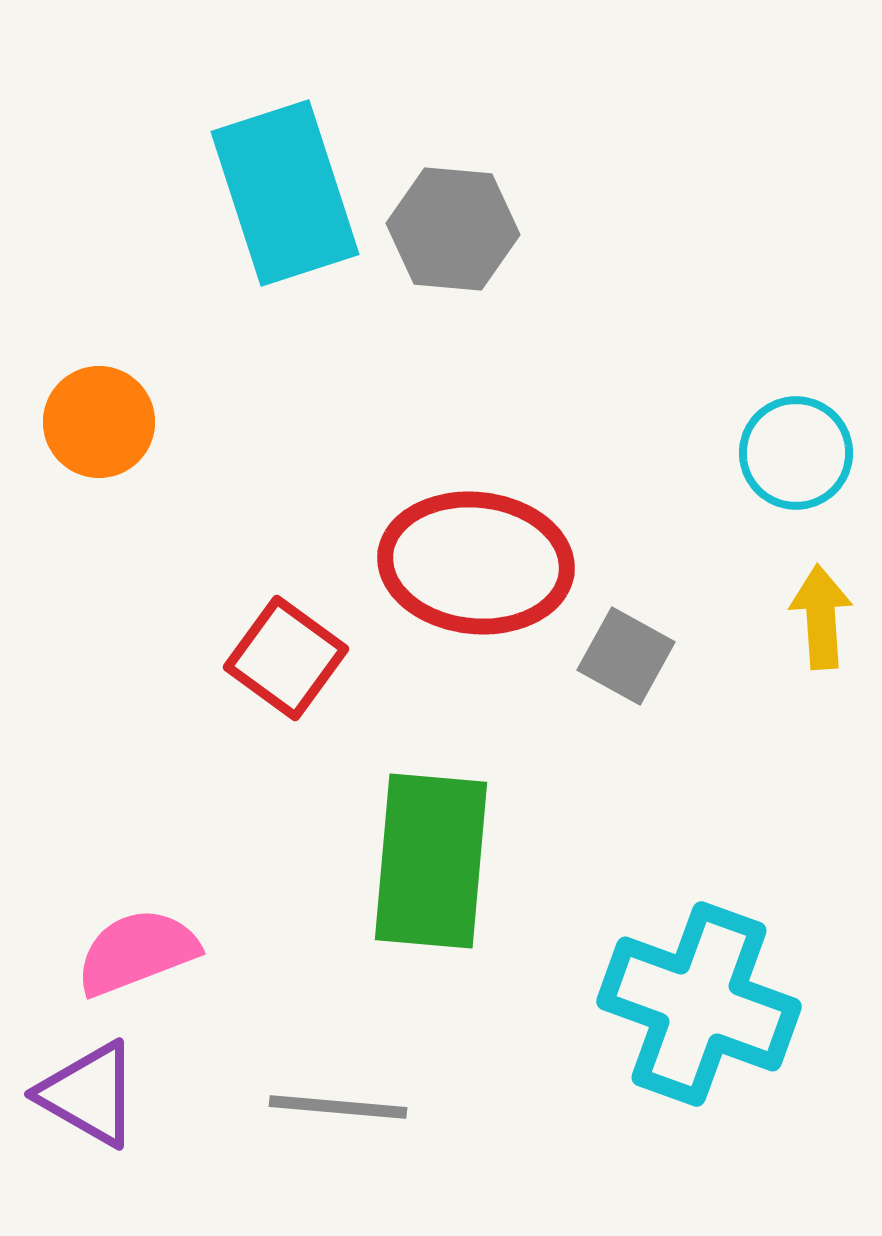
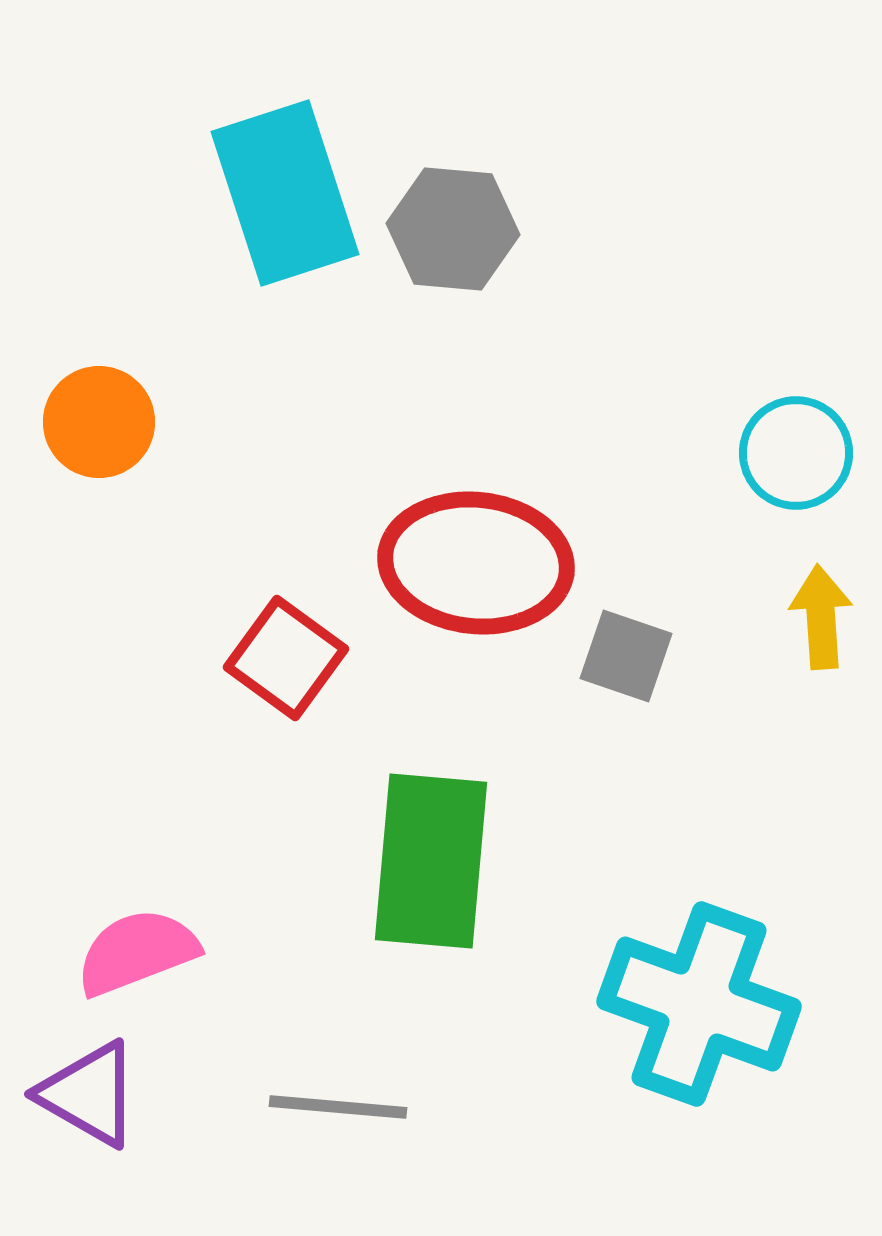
gray square: rotated 10 degrees counterclockwise
